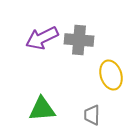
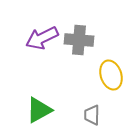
green triangle: moved 3 px left, 1 px down; rotated 24 degrees counterclockwise
